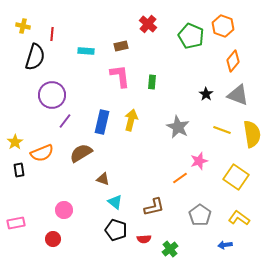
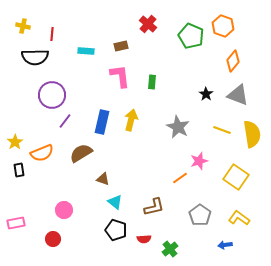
black semicircle: rotated 72 degrees clockwise
